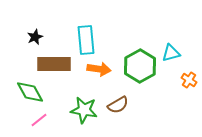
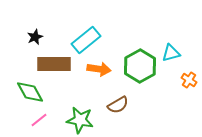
cyan rectangle: rotated 56 degrees clockwise
green star: moved 4 px left, 10 px down
